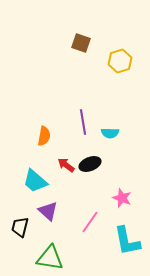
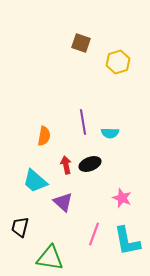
yellow hexagon: moved 2 px left, 1 px down
red arrow: rotated 42 degrees clockwise
purple triangle: moved 15 px right, 9 px up
pink line: moved 4 px right, 12 px down; rotated 15 degrees counterclockwise
